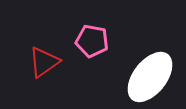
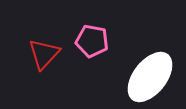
red triangle: moved 8 px up; rotated 12 degrees counterclockwise
